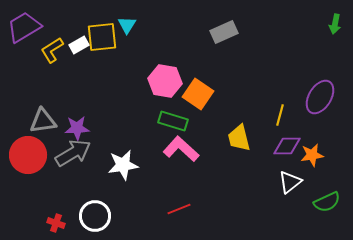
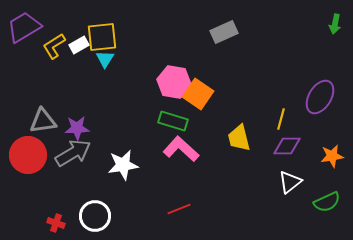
cyan triangle: moved 22 px left, 34 px down
yellow L-shape: moved 2 px right, 4 px up
pink hexagon: moved 9 px right, 1 px down
yellow line: moved 1 px right, 4 px down
orange star: moved 20 px right, 1 px down
